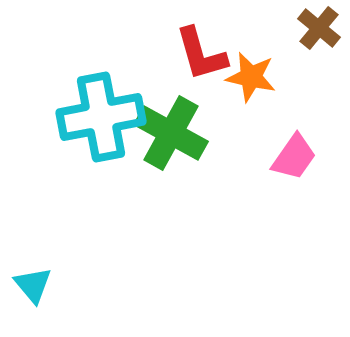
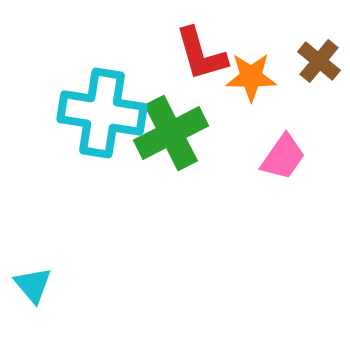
brown cross: moved 33 px down
orange star: rotated 12 degrees counterclockwise
cyan cross: moved 1 px right, 4 px up; rotated 20 degrees clockwise
green cross: rotated 34 degrees clockwise
pink trapezoid: moved 11 px left
